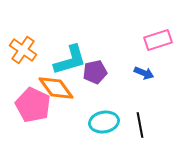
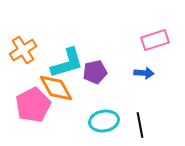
pink rectangle: moved 3 px left
orange cross: rotated 24 degrees clockwise
cyan L-shape: moved 3 px left, 3 px down
blue arrow: rotated 18 degrees counterclockwise
orange diamond: rotated 6 degrees clockwise
pink pentagon: rotated 20 degrees clockwise
cyan ellipse: moved 1 px up
